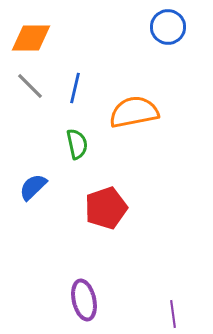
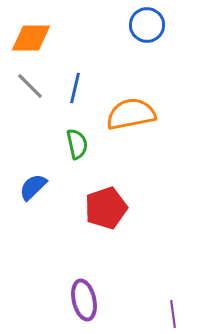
blue circle: moved 21 px left, 2 px up
orange semicircle: moved 3 px left, 2 px down
